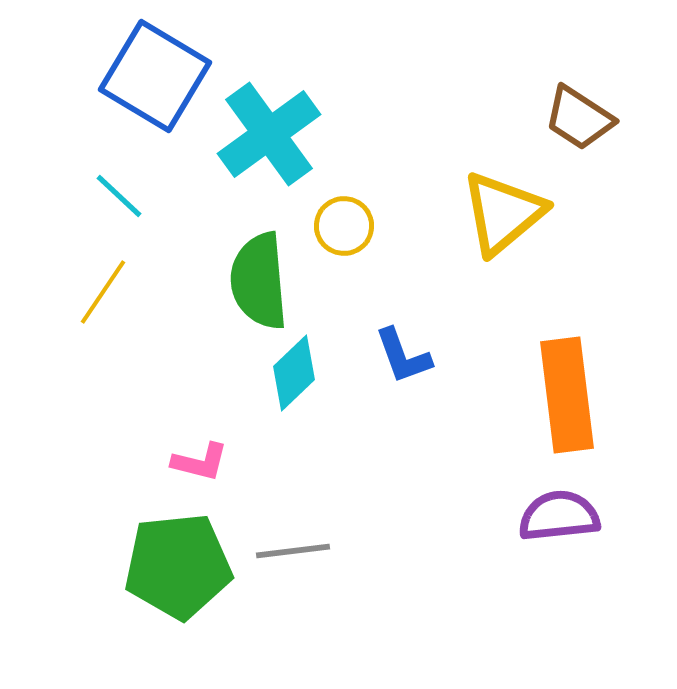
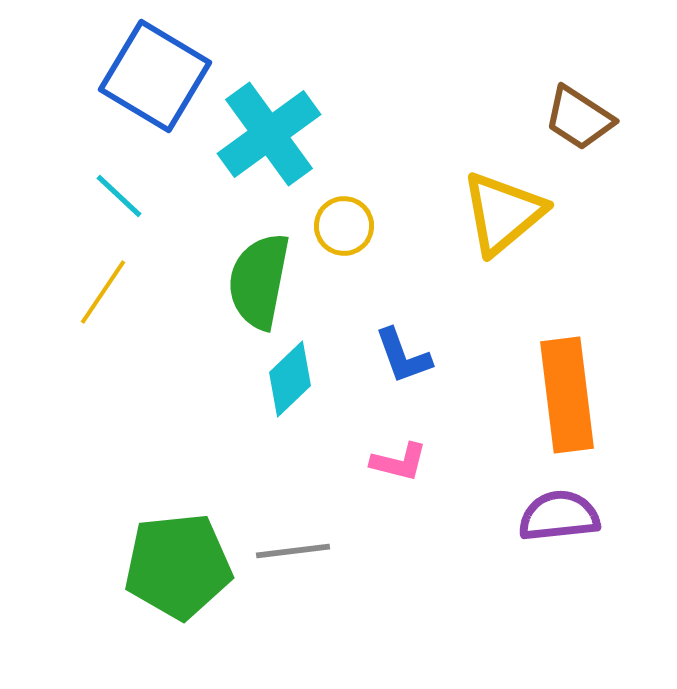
green semicircle: rotated 16 degrees clockwise
cyan diamond: moved 4 px left, 6 px down
pink L-shape: moved 199 px right
